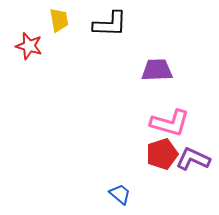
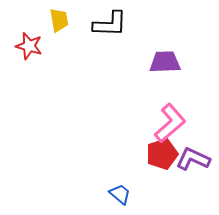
purple trapezoid: moved 8 px right, 8 px up
pink L-shape: rotated 57 degrees counterclockwise
